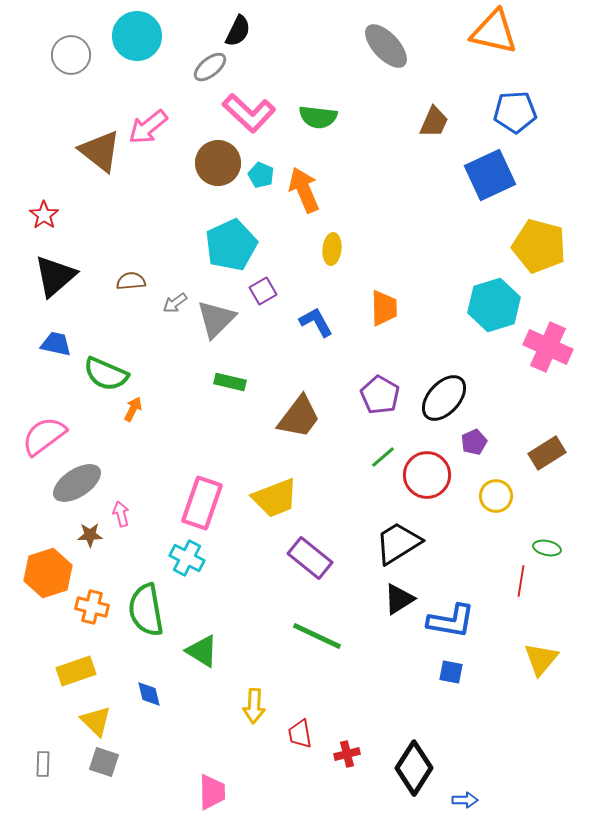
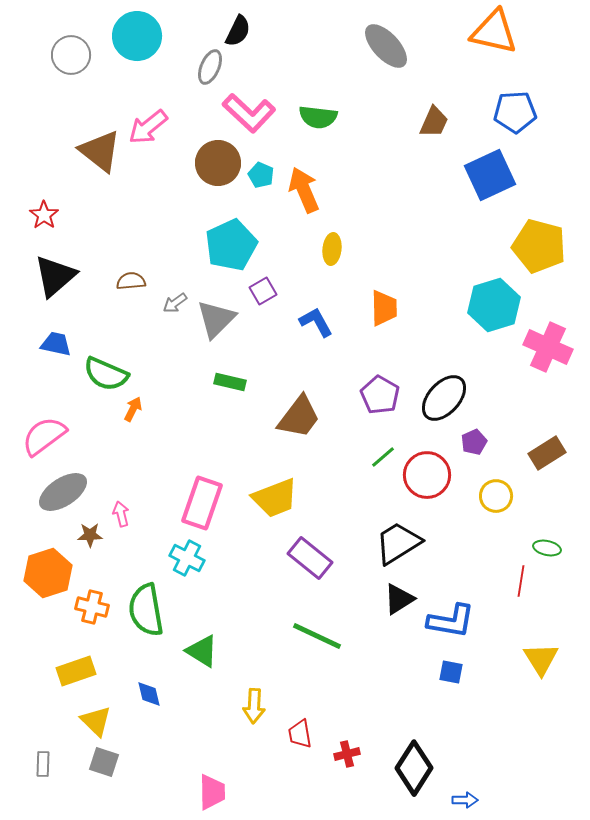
gray ellipse at (210, 67): rotated 28 degrees counterclockwise
gray ellipse at (77, 483): moved 14 px left, 9 px down
yellow triangle at (541, 659): rotated 12 degrees counterclockwise
